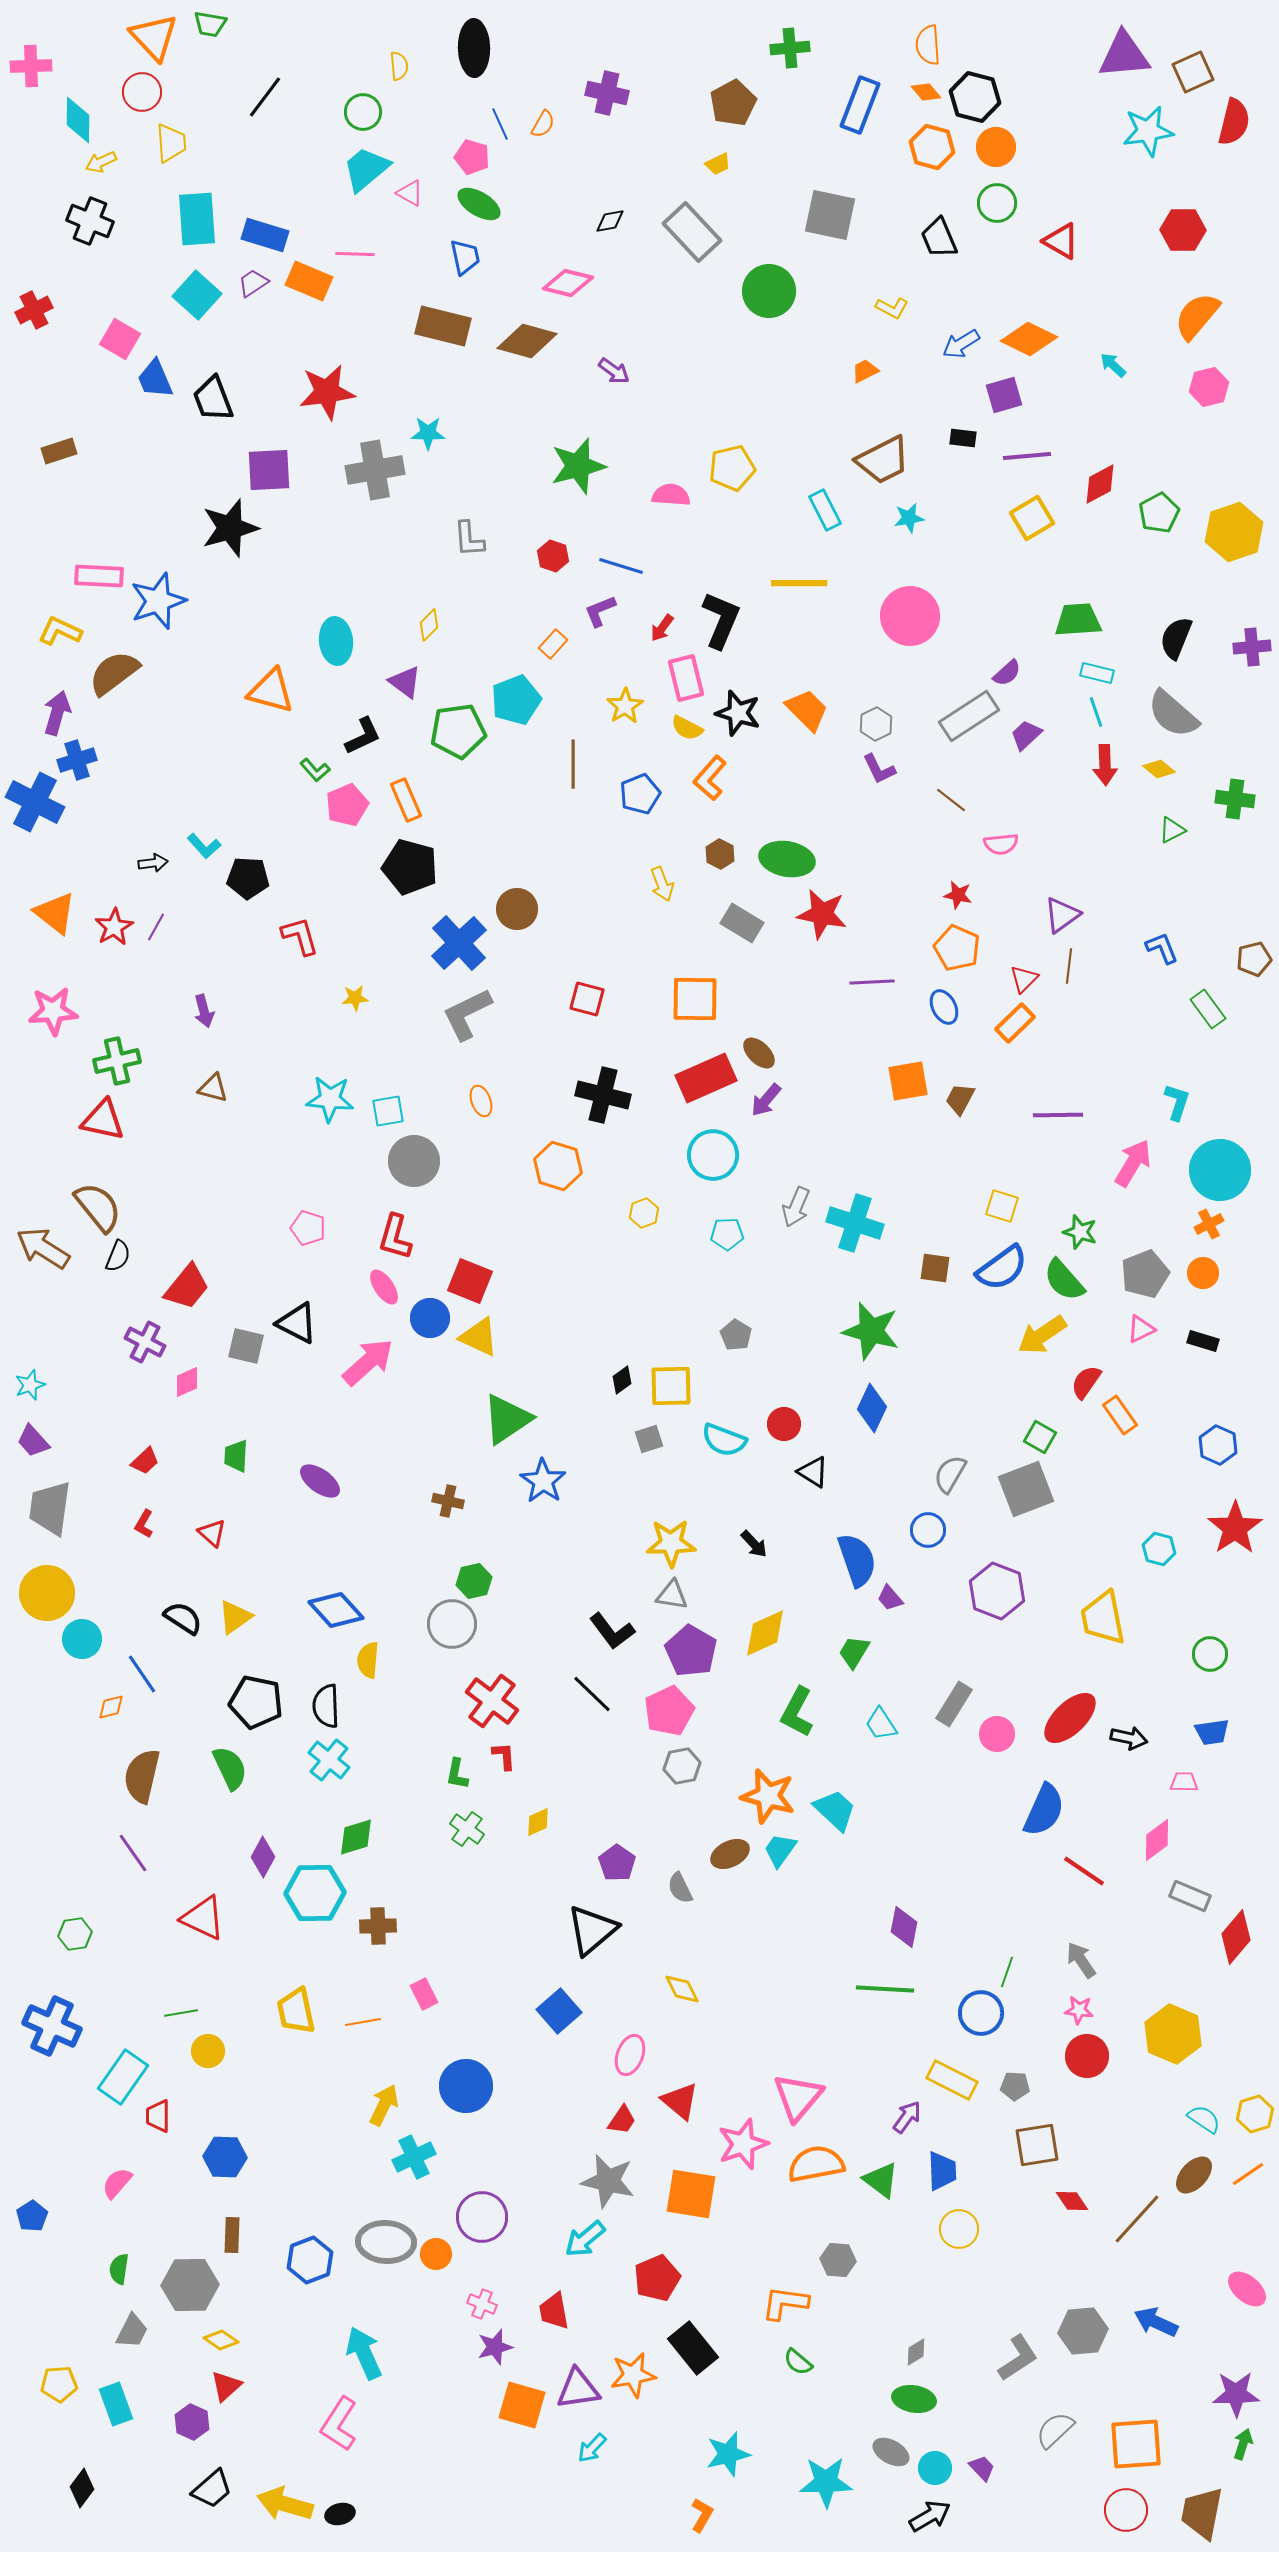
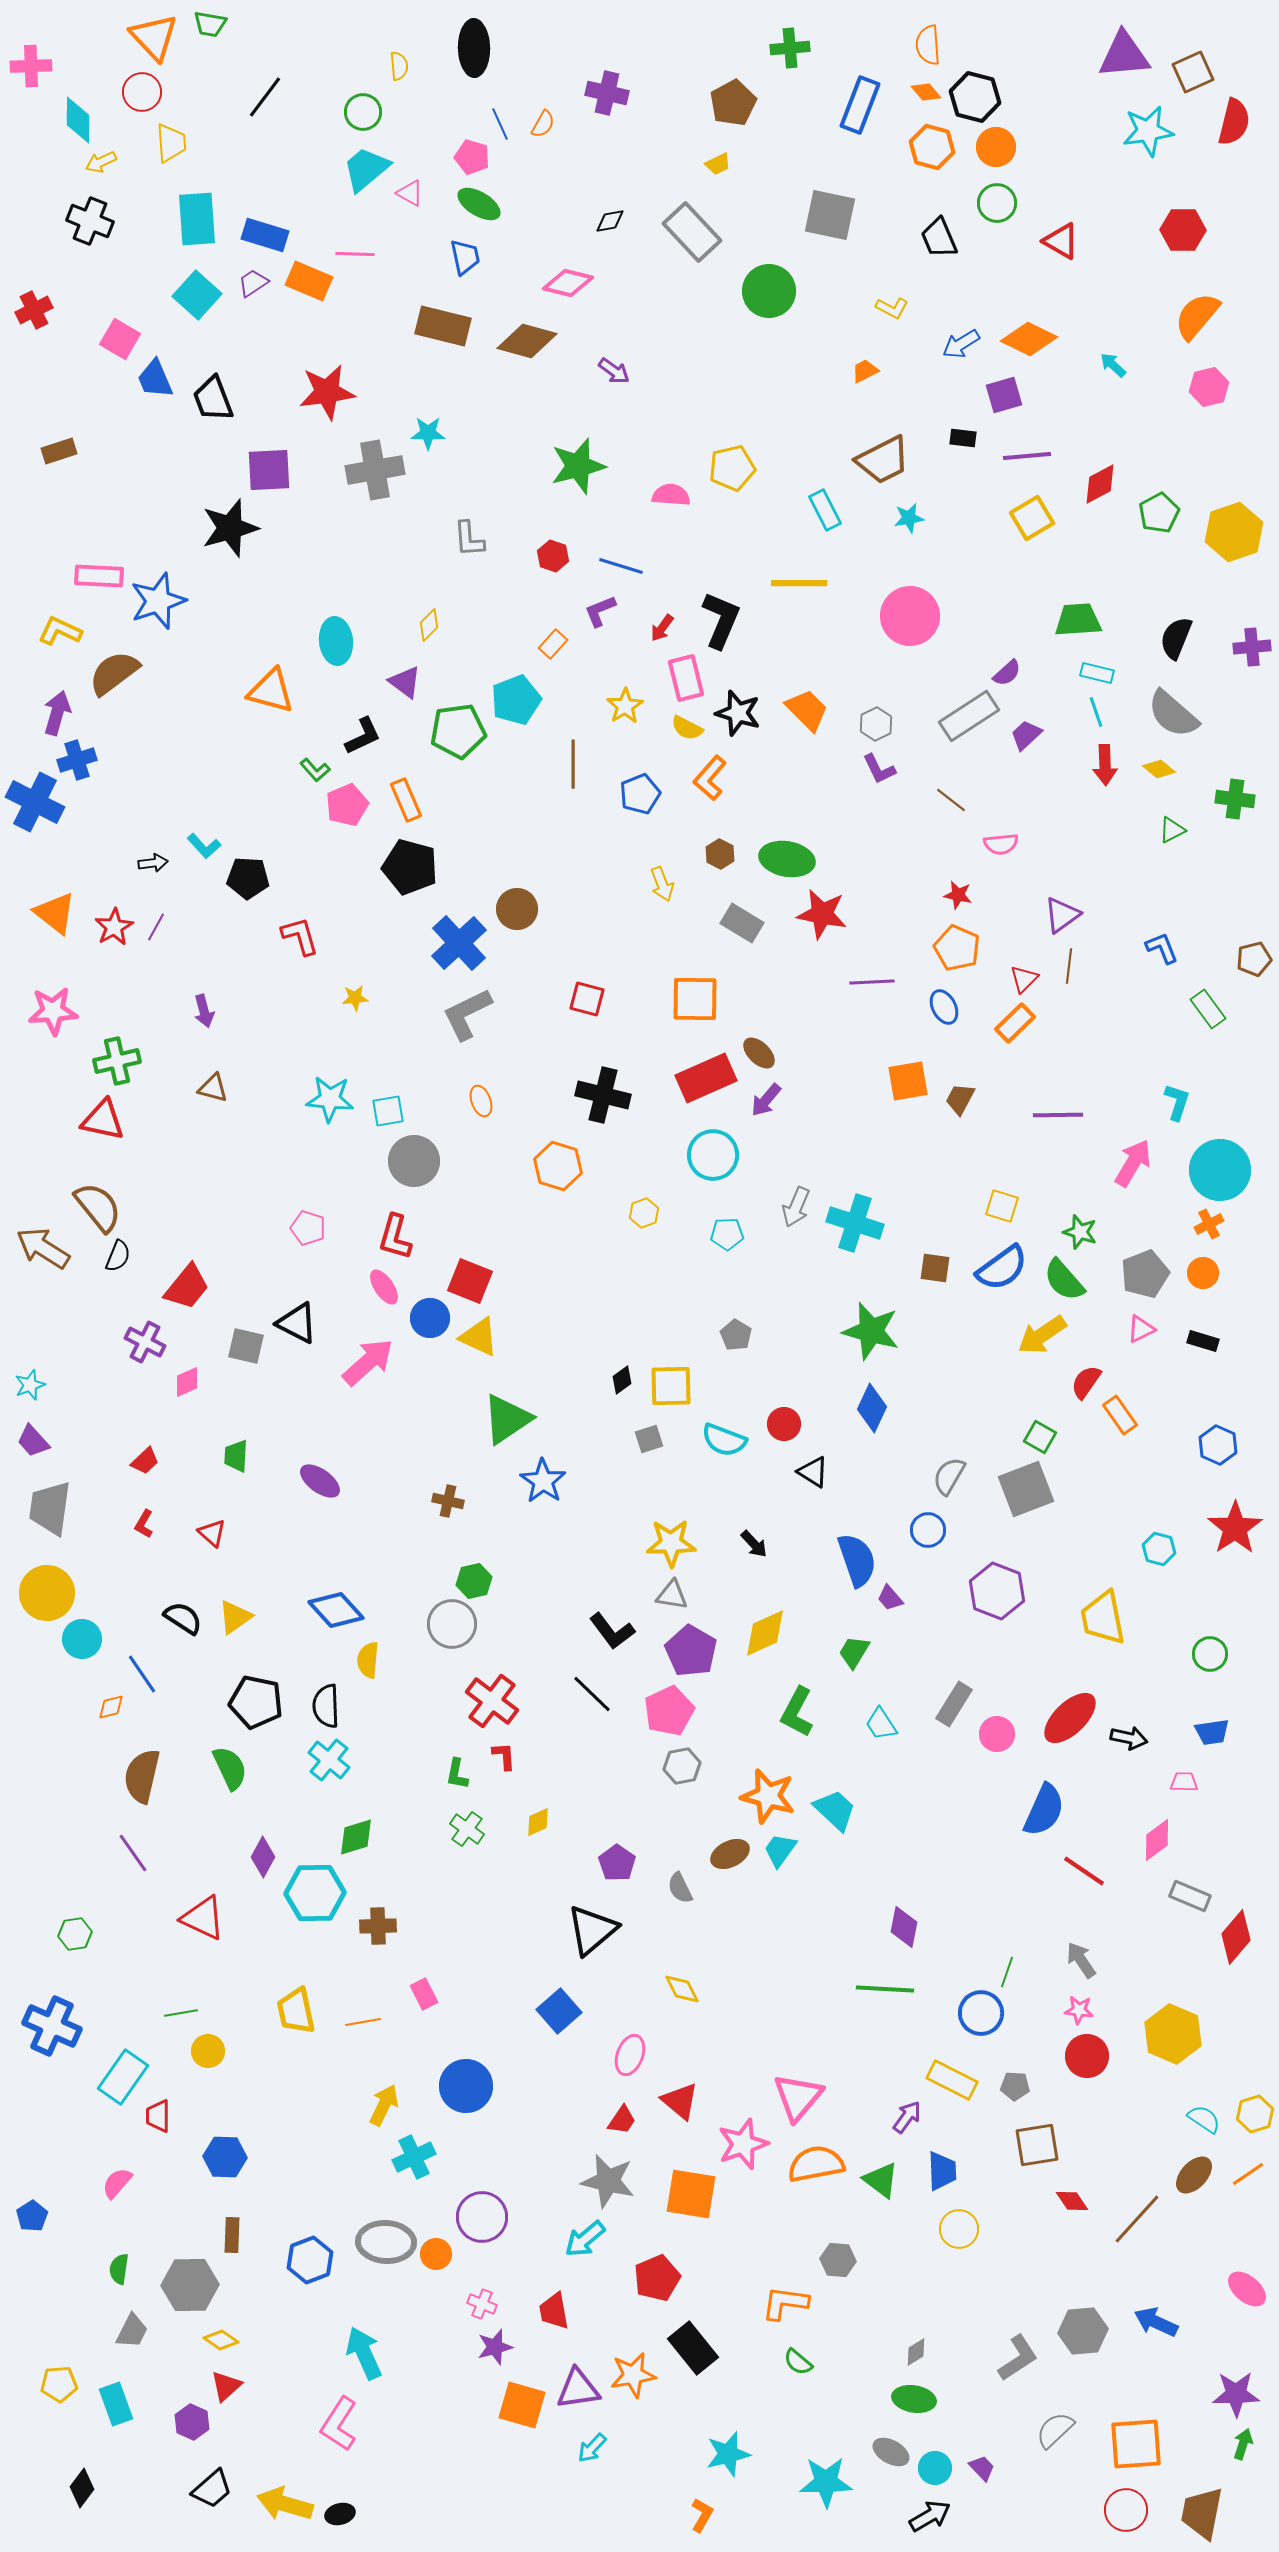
gray semicircle at (950, 1474): moved 1 px left, 2 px down
